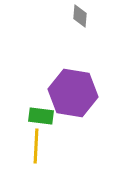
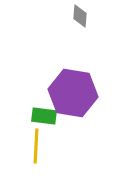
green rectangle: moved 3 px right
